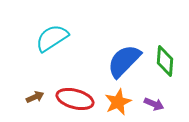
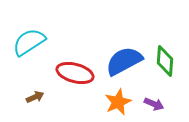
cyan semicircle: moved 23 px left, 4 px down
blue semicircle: rotated 18 degrees clockwise
red ellipse: moved 26 px up
